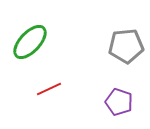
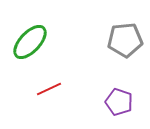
gray pentagon: moved 1 px left, 6 px up
